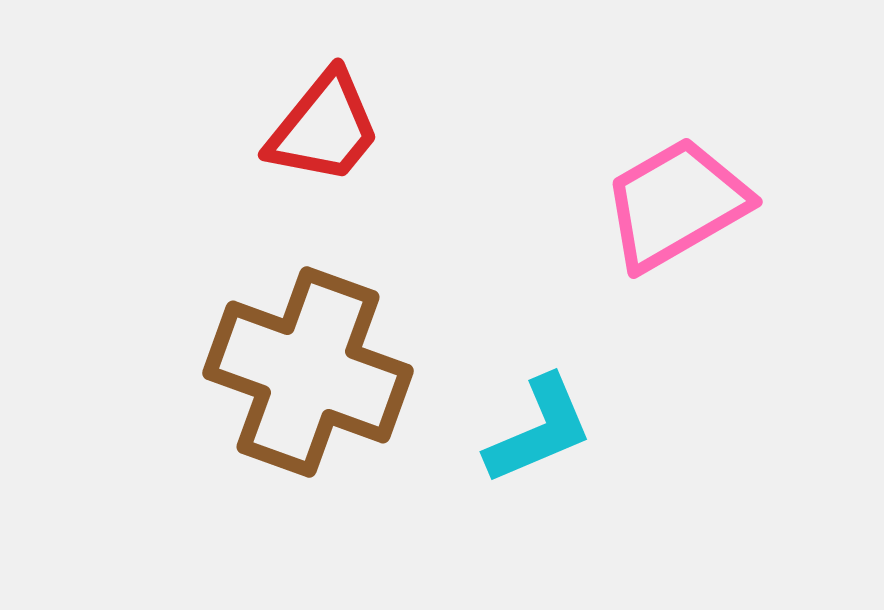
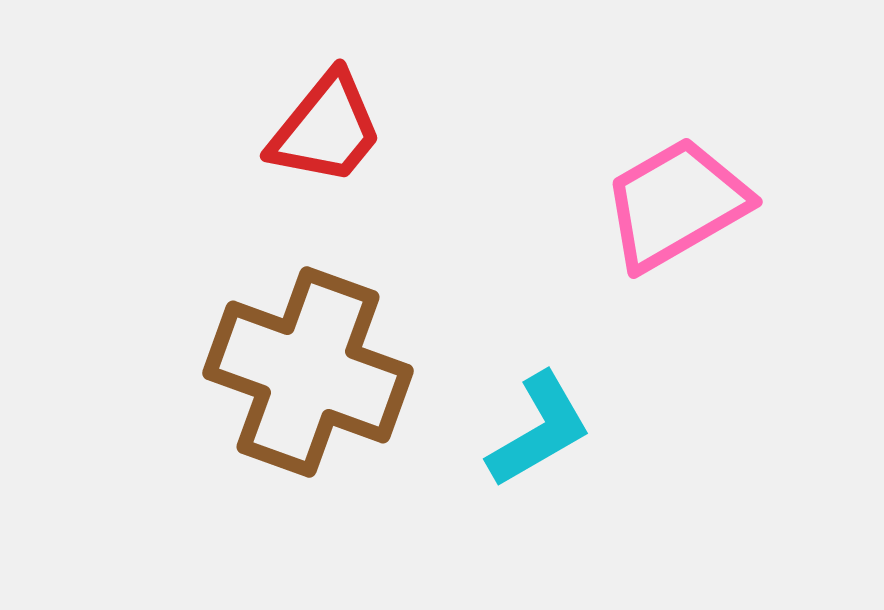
red trapezoid: moved 2 px right, 1 px down
cyan L-shape: rotated 7 degrees counterclockwise
